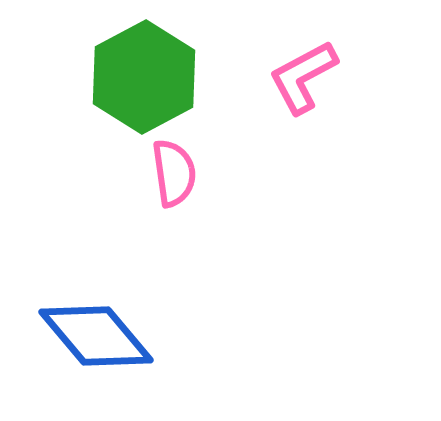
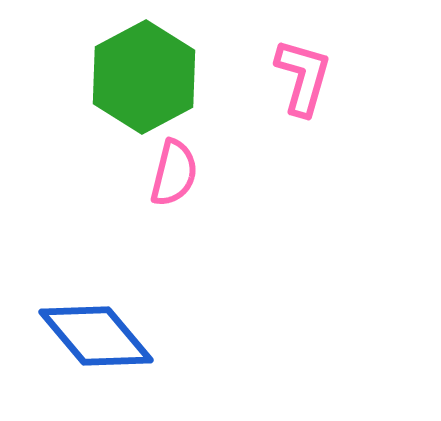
pink L-shape: rotated 134 degrees clockwise
pink semicircle: rotated 22 degrees clockwise
